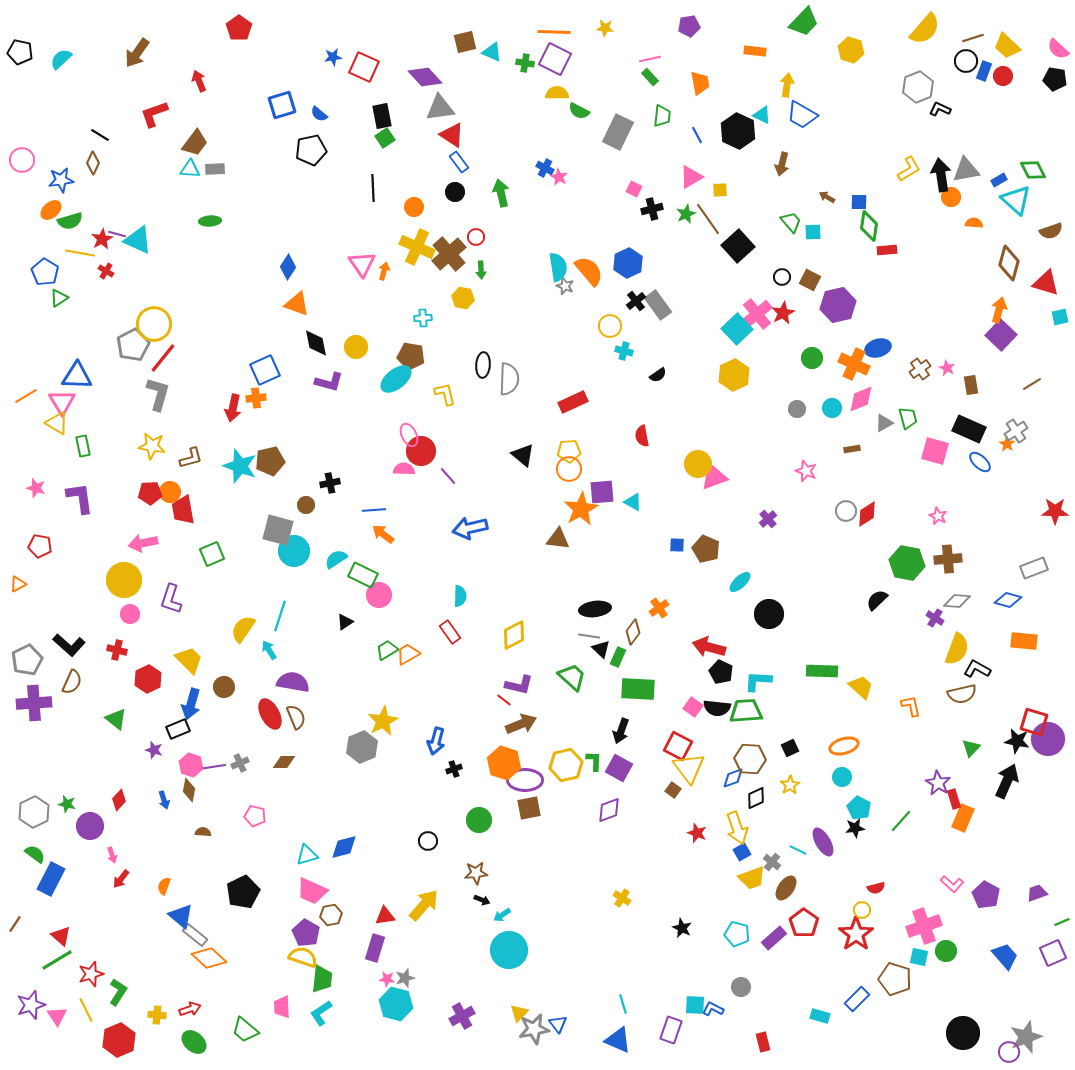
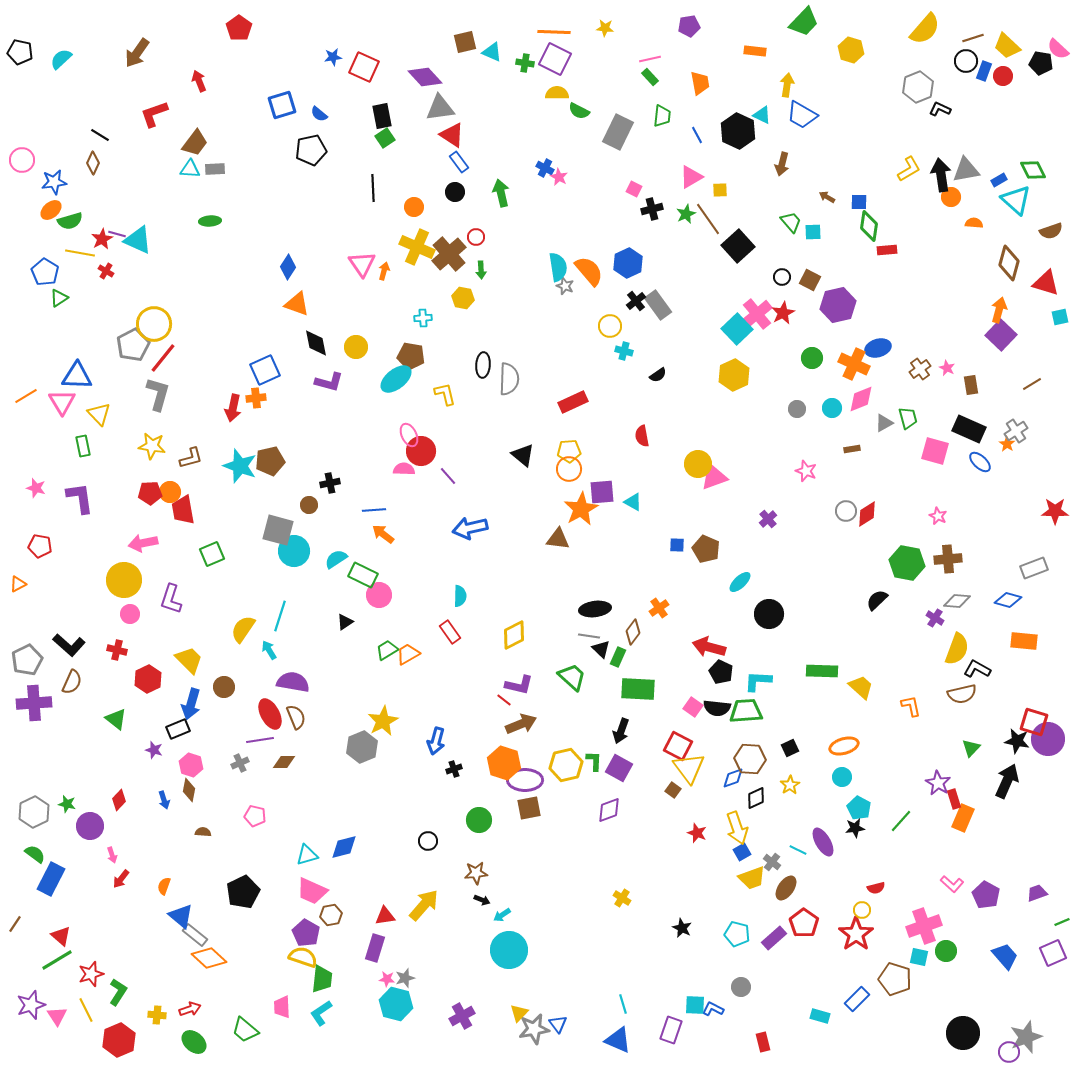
black pentagon at (1055, 79): moved 14 px left, 16 px up
blue star at (61, 180): moved 7 px left, 2 px down
yellow triangle at (57, 423): moved 42 px right, 9 px up; rotated 15 degrees clockwise
brown circle at (306, 505): moved 3 px right
purple line at (212, 767): moved 48 px right, 27 px up
